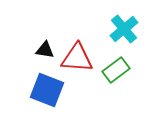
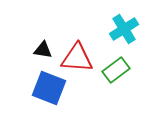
cyan cross: rotated 8 degrees clockwise
black triangle: moved 2 px left
blue square: moved 2 px right, 2 px up
